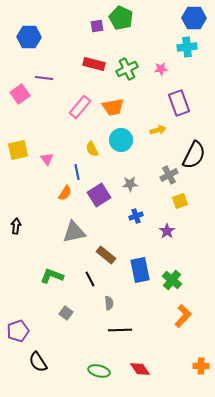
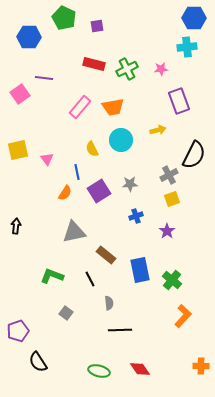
green pentagon at (121, 18): moved 57 px left
purple rectangle at (179, 103): moved 2 px up
purple square at (99, 195): moved 4 px up
yellow square at (180, 201): moved 8 px left, 2 px up
